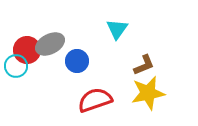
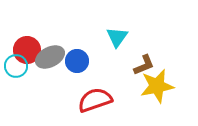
cyan triangle: moved 8 px down
gray ellipse: moved 13 px down
yellow star: moved 9 px right, 7 px up
